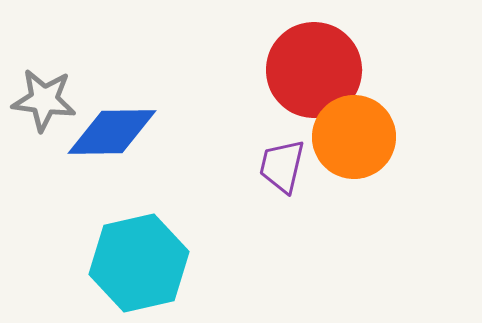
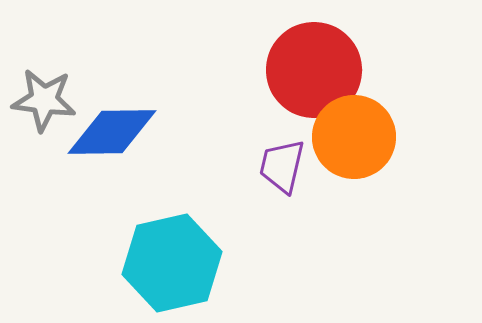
cyan hexagon: moved 33 px right
